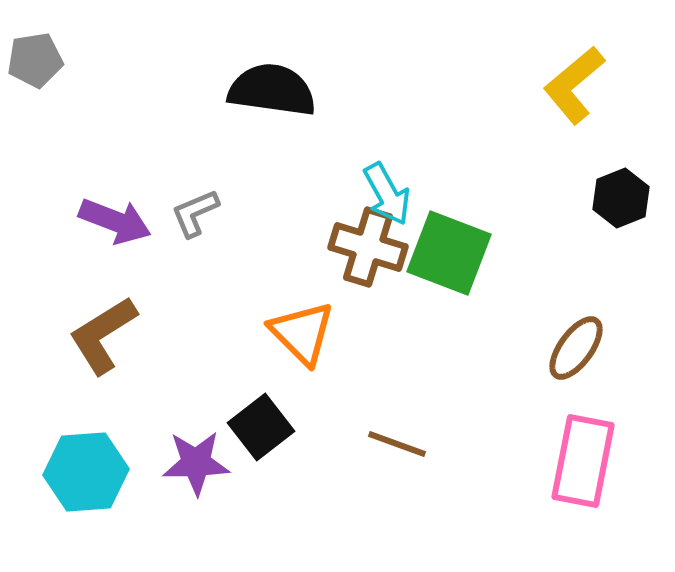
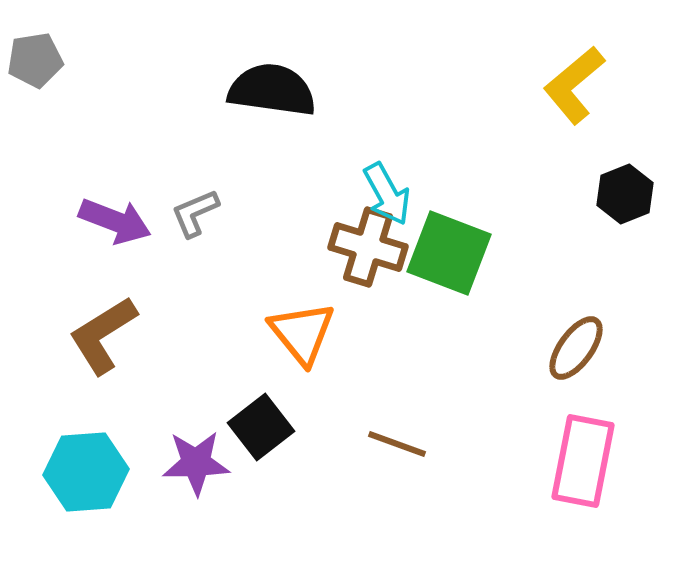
black hexagon: moved 4 px right, 4 px up
orange triangle: rotated 6 degrees clockwise
